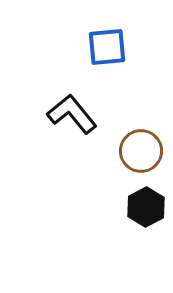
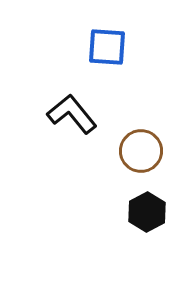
blue square: rotated 9 degrees clockwise
black hexagon: moved 1 px right, 5 px down
